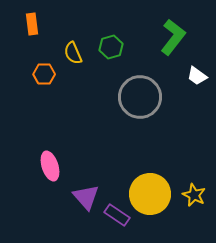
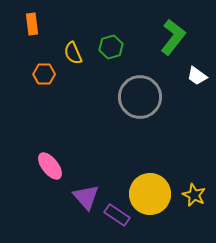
pink ellipse: rotated 20 degrees counterclockwise
